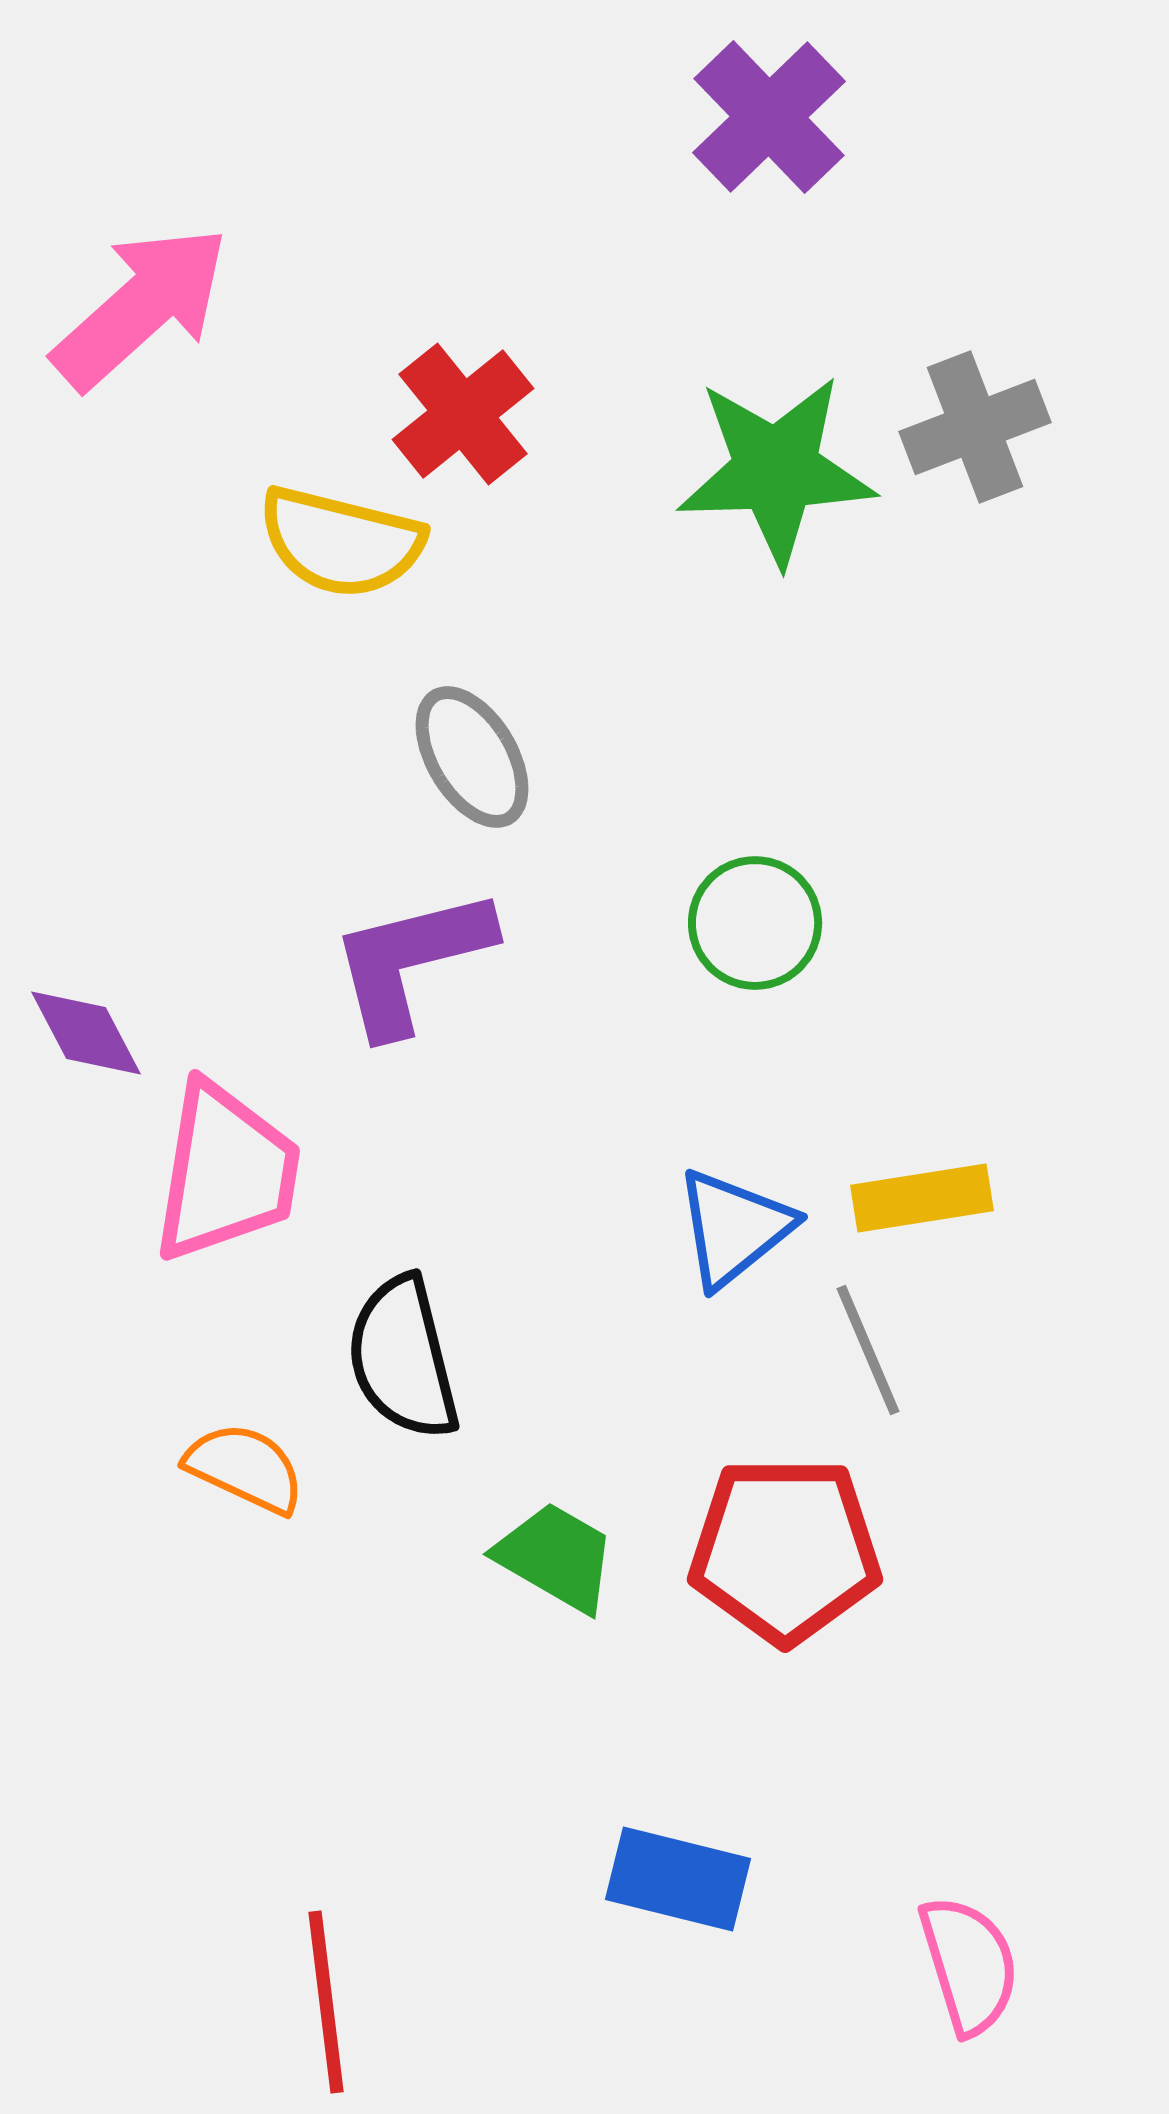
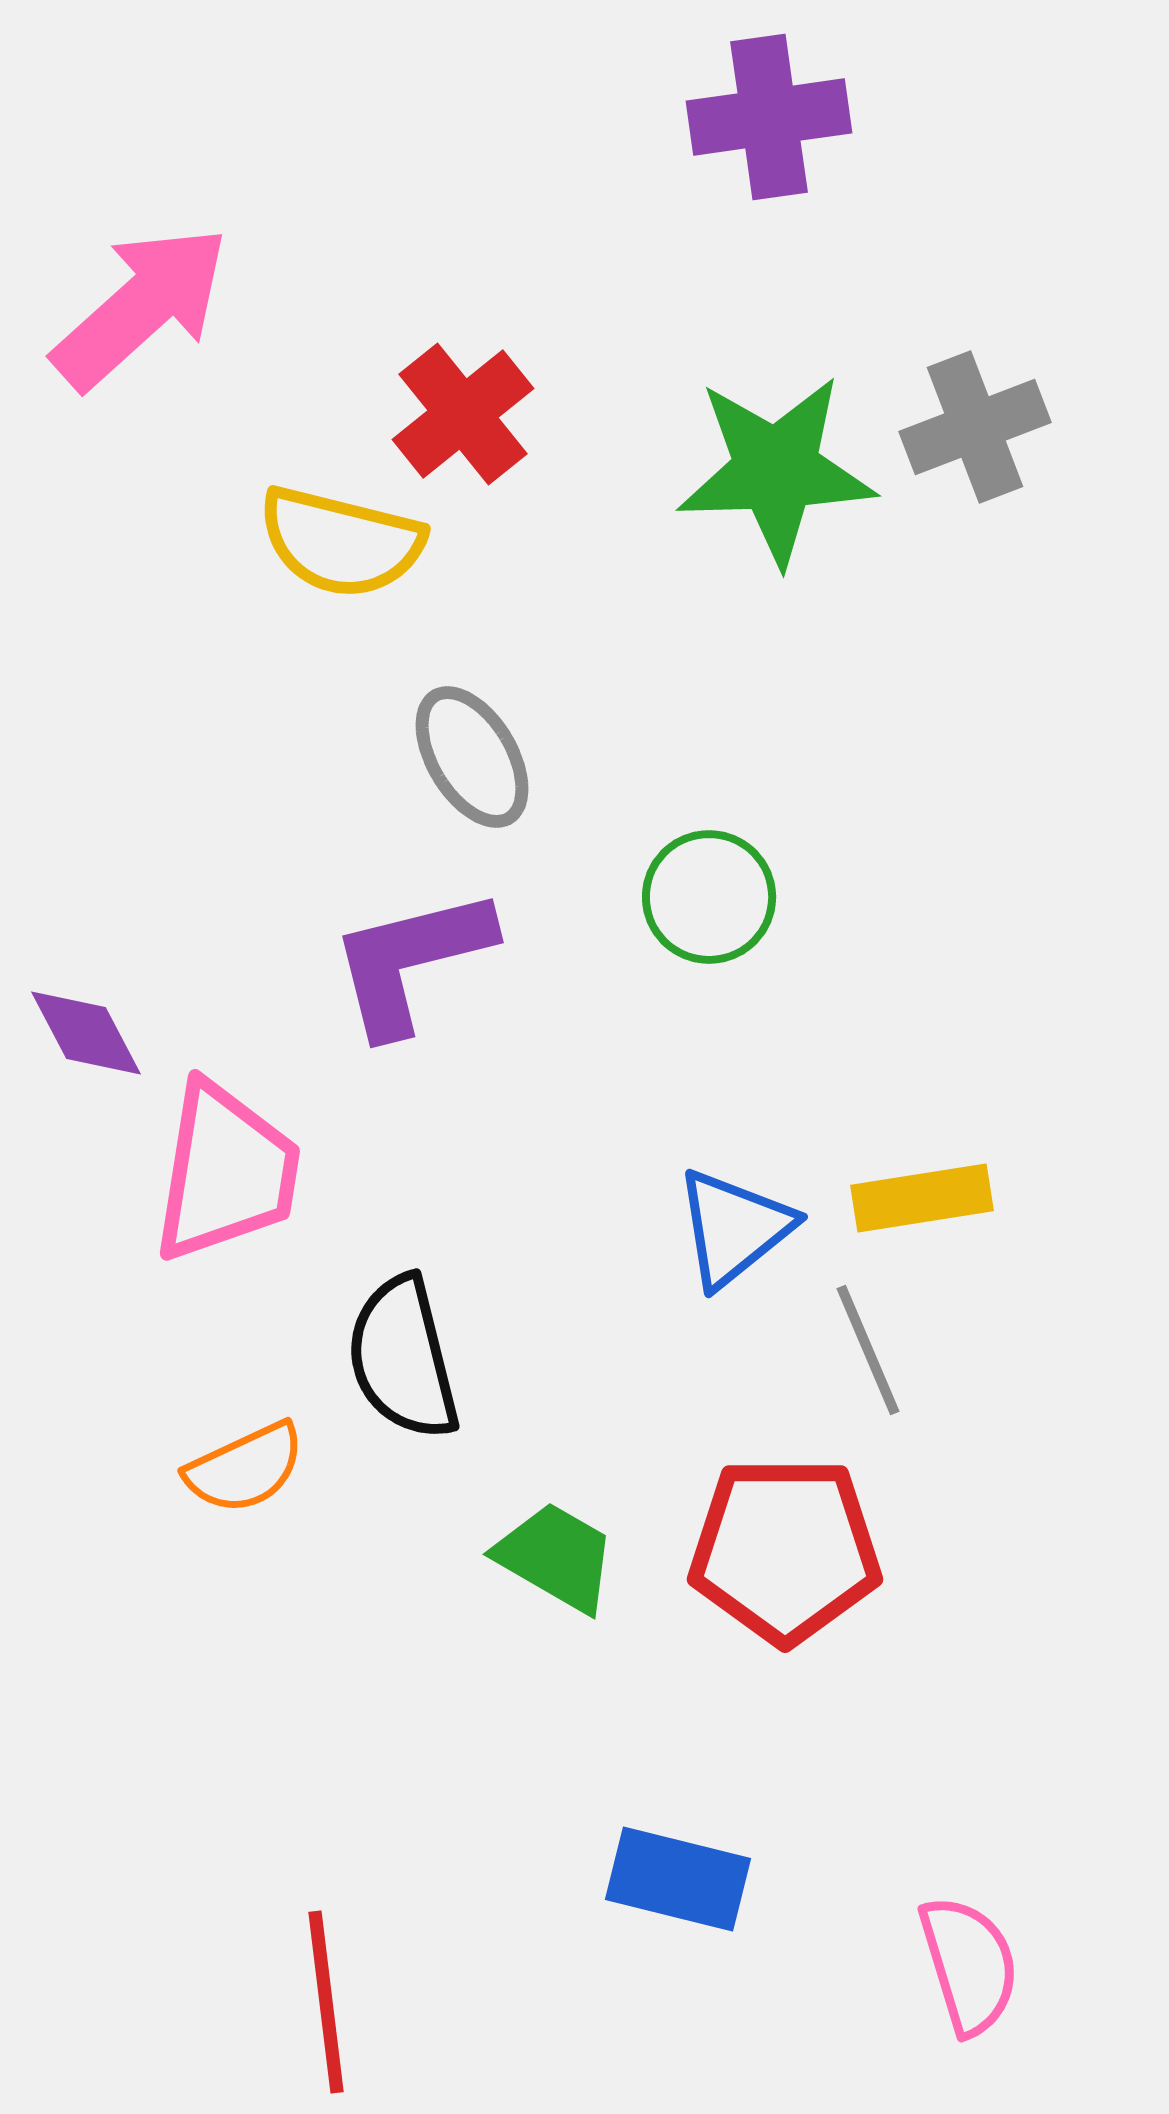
purple cross: rotated 36 degrees clockwise
green circle: moved 46 px left, 26 px up
orange semicircle: rotated 130 degrees clockwise
